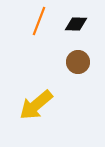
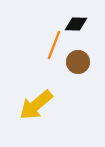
orange line: moved 15 px right, 24 px down
